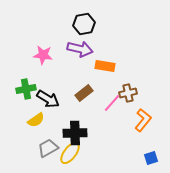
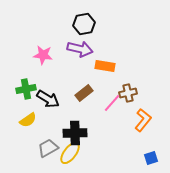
yellow semicircle: moved 8 px left
